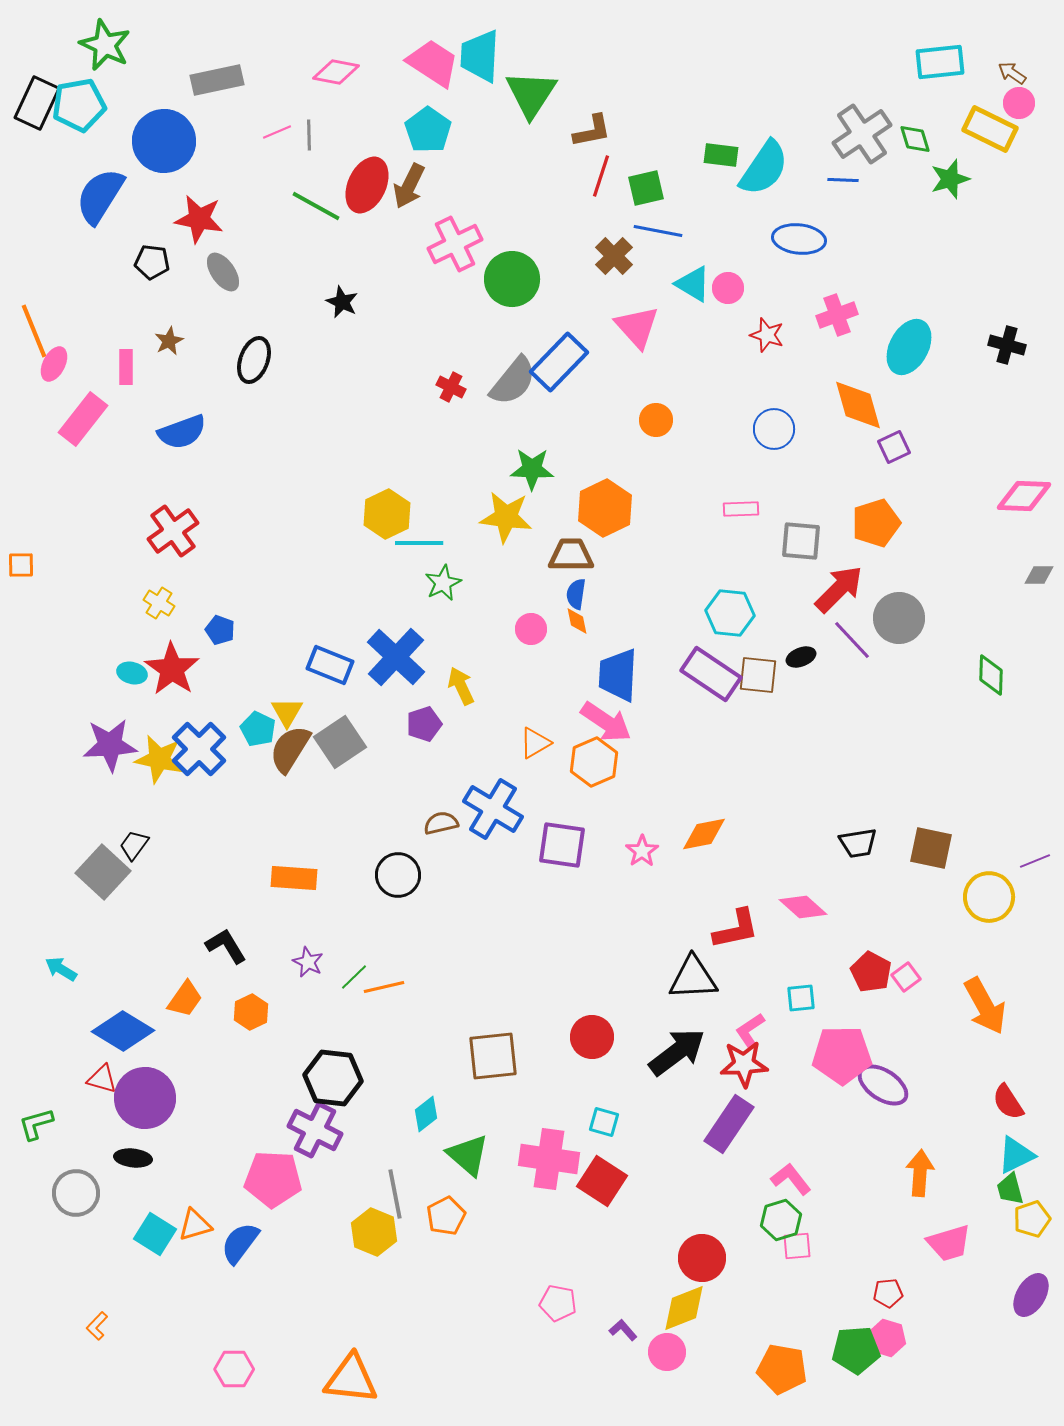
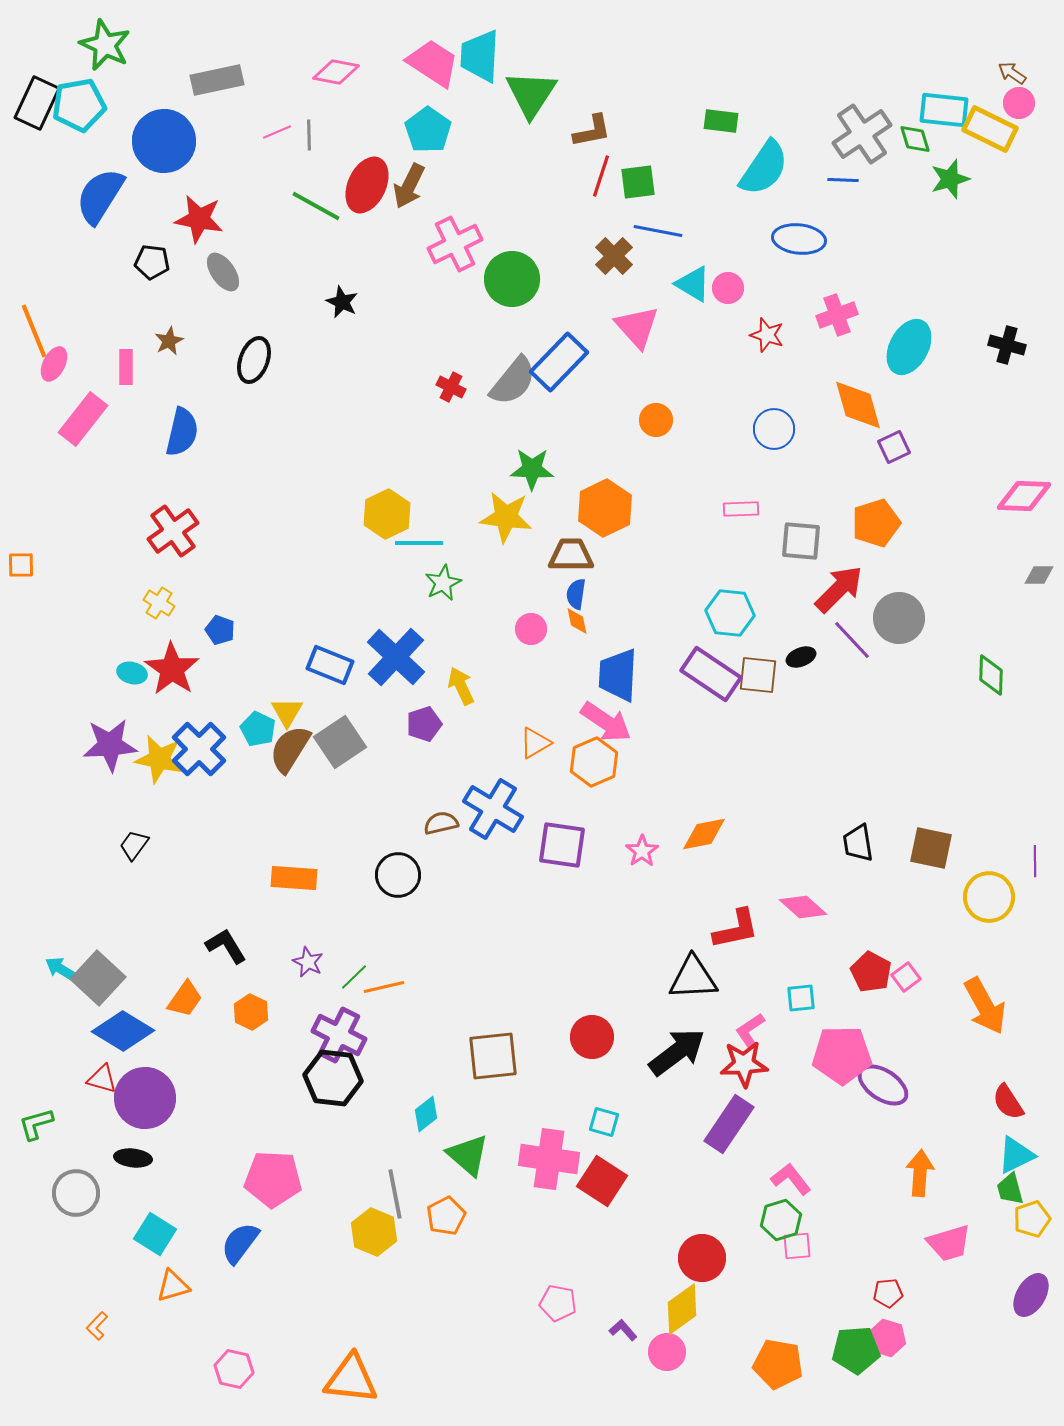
cyan rectangle at (940, 62): moved 4 px right, 48 px down; rotated 12 degrees clockwise
green rectangle at (721, 155): moved 34 px up
green square at (646, 188): moved 8 px left, 6 px up; rotated 6 degrees clockwise
blue semicircle at (182, 432): rotated 57 degrees counterclockwise
black trapezoid at (858, 843): rotated 90 degrees clockwise
purple line at (1035, 861): rotated 68 degrees counterclockwise
gray square at (103, 872): moved 5 px left, 106 px down
orange hexagon at (251, 1012): rotated 8 degrees counterclockwise
purple cross at (315, 1130): moved 24 px right, 95 px up
orange triangle at (195, 1225): moved 22 px left, 61 px down
yellow diamond at (684, 1308): moved 2 px left, 1 px down; rotated 14 degrees counterclockwise
pink hexagon at (234, 1369): rotated 12 degrees clockwise
orange pentagon at (782, 1369): moved 4 px left, 5 px up
